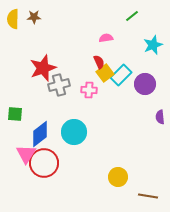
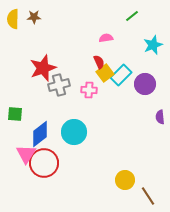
yellow circle: moved 7 px right, 3 px down
brown line: rotated 48 degrees clockwise
